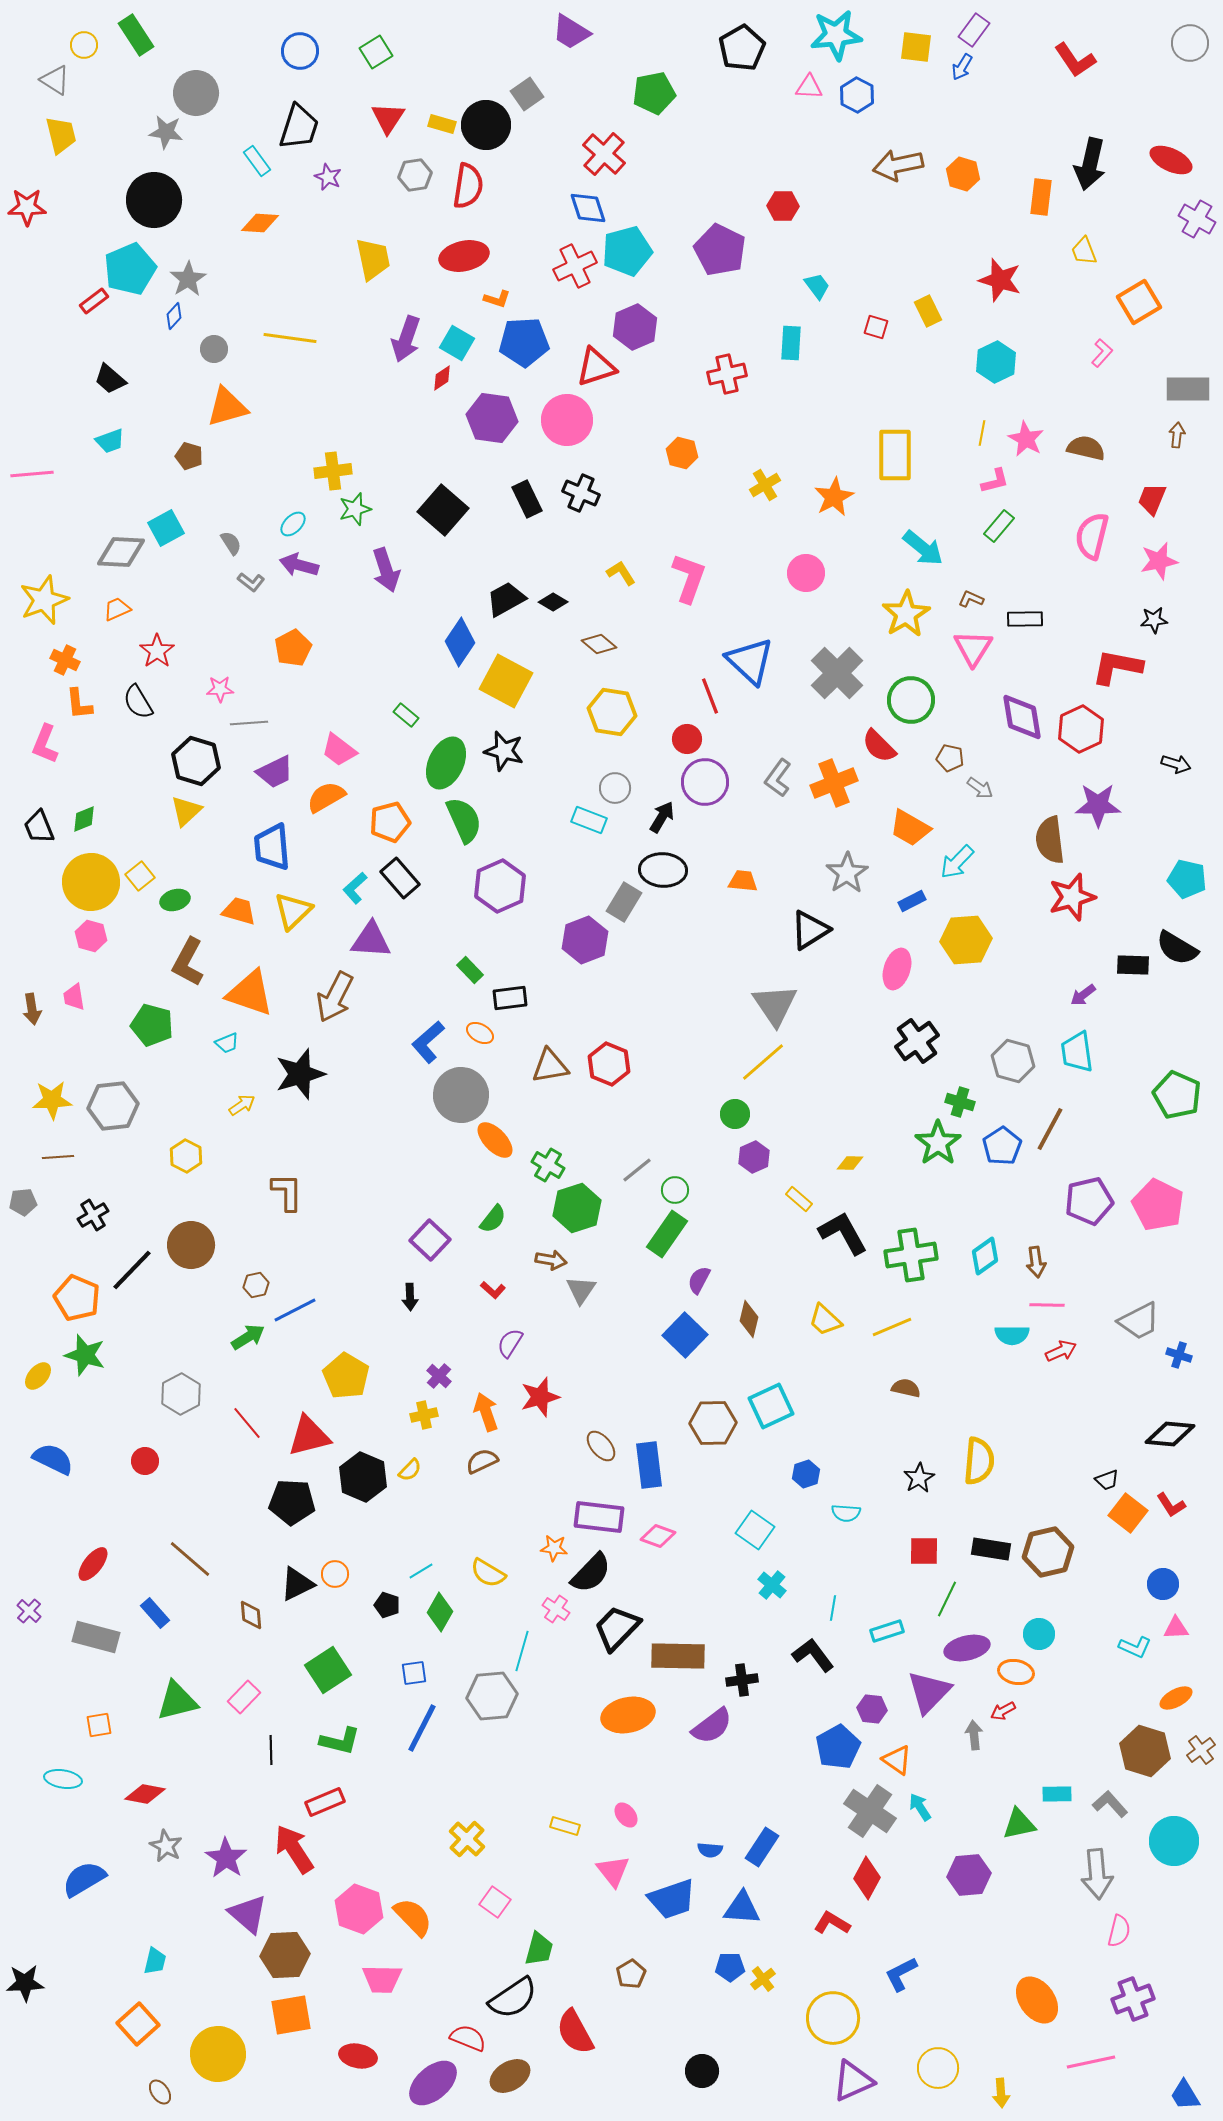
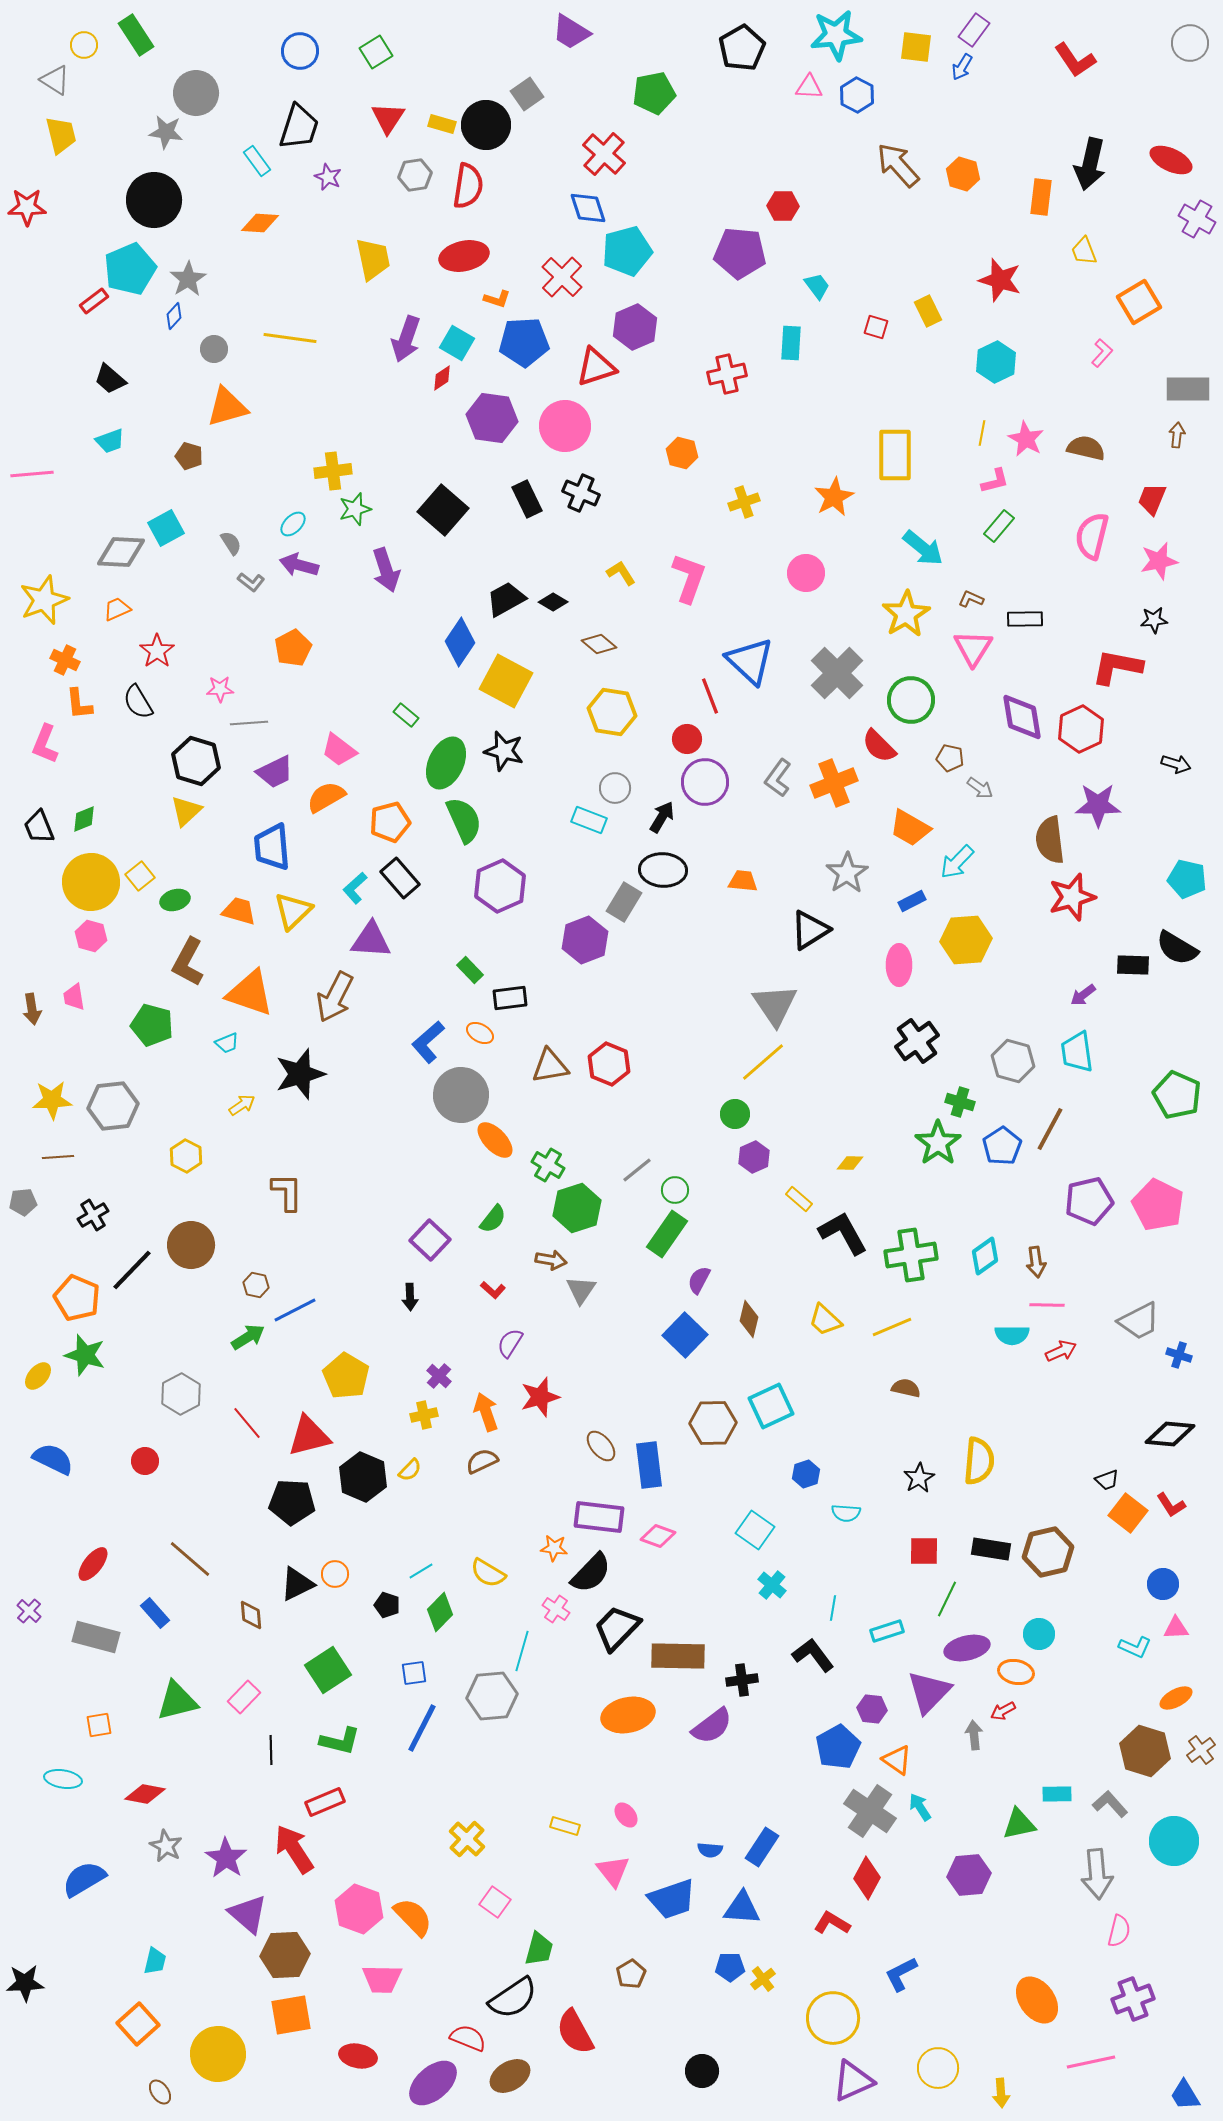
brown arrow at (898, 165): rotated 60 degrees clockwise
purple pentagon at (720, 250): moved 20 px right, 3 px down; rotated 21 degrees counterclockwise
red cross at (575, 266): moved 13 px left, 11 px down; rotated 21 degrees counterclockwise
pink circle at (567, 420): moved 2 px left, 6 px down
yellow cross at (765, 485): moved 21 px left, 17 px down; rotated 12 degrees clockwise
pink ellipse at (897, 969): moved 2 px right, 4 px up; rotated 18 degrees counterclockwise
brown hexagon at (256, 1285): rotated 25 degrees clockwise
green diamond at (440, 1612): rotated 15 degrees clockwise
